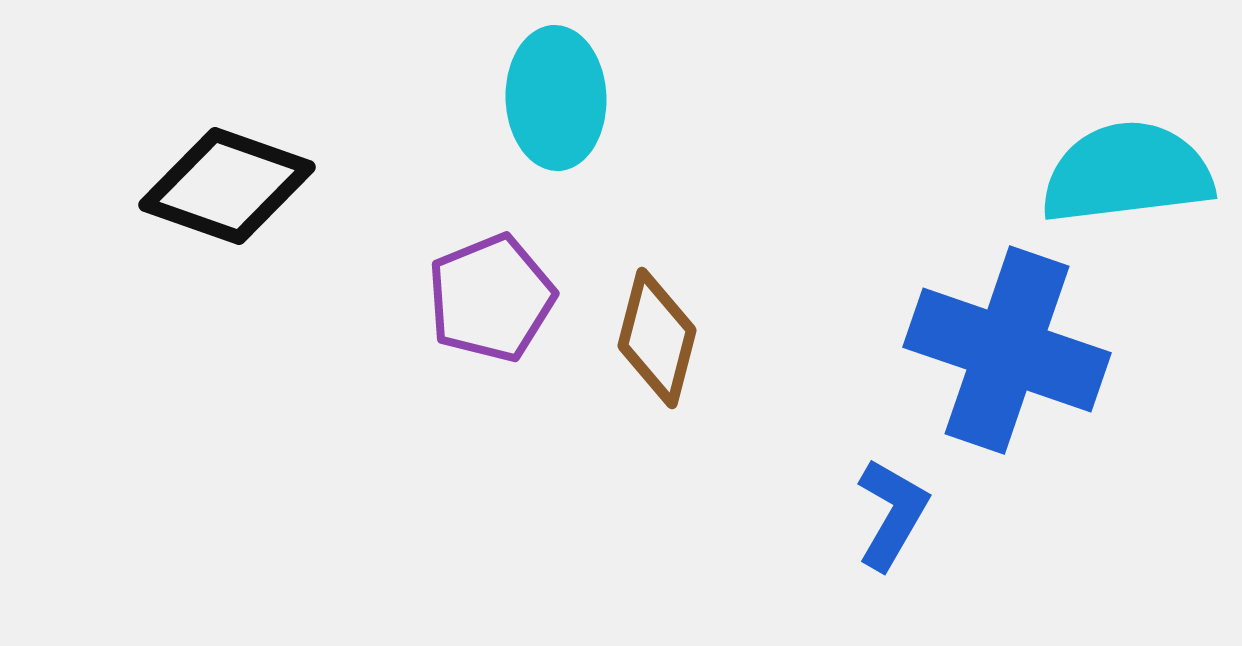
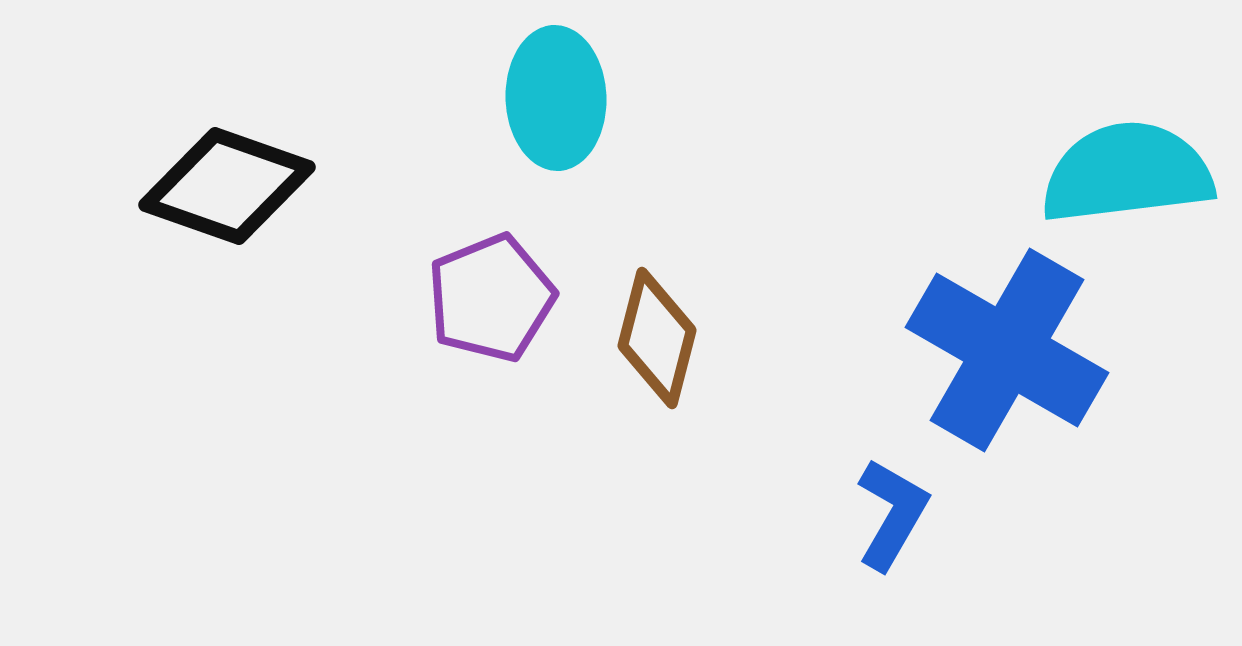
blue cross: rotated 11 degrees clockwise
